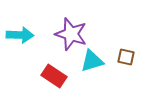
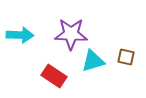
purple star: rotated 16 degrees counterclockwise
cyan triangle: moved 1 px right
